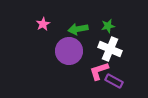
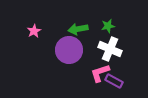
pink star: moved 9 px left, 7 px down
purple circle: moved 1 px up
pink L-shape: moved 1 px right, 2 px down
